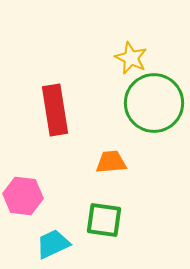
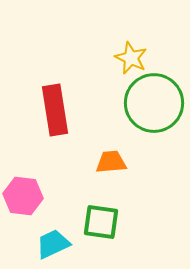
green square: moved 3 px left, 2 px down
